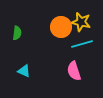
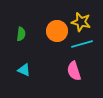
orange circle: moved 4 px left, 4 px down
green semicircle: moved 4 px right, 1 px down
cyan triangle: moved 1 px up
